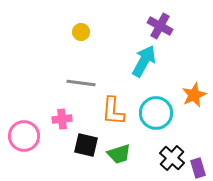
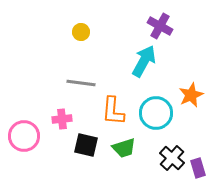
orange star: moved 3 px left
green trapezoid: moved 5 px right, 6 px up
